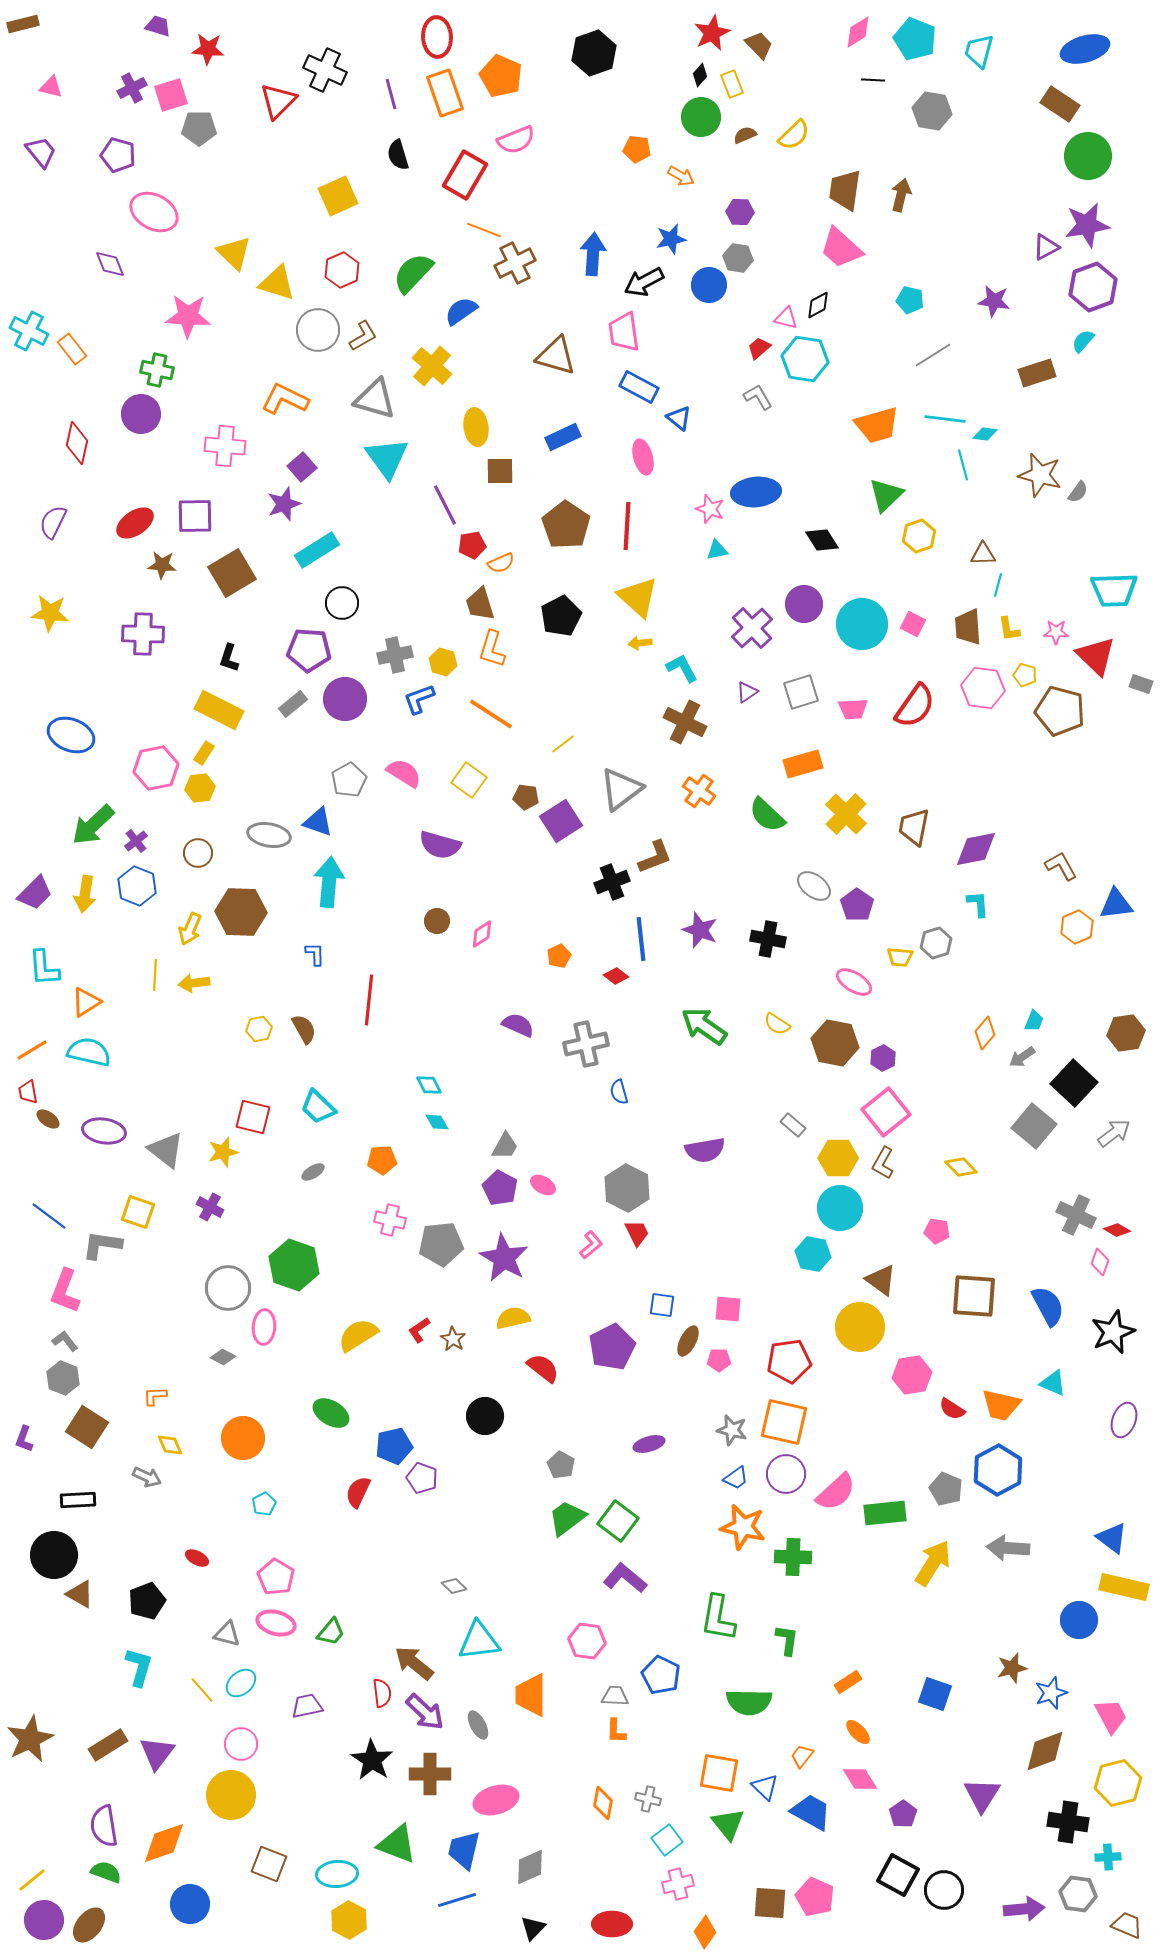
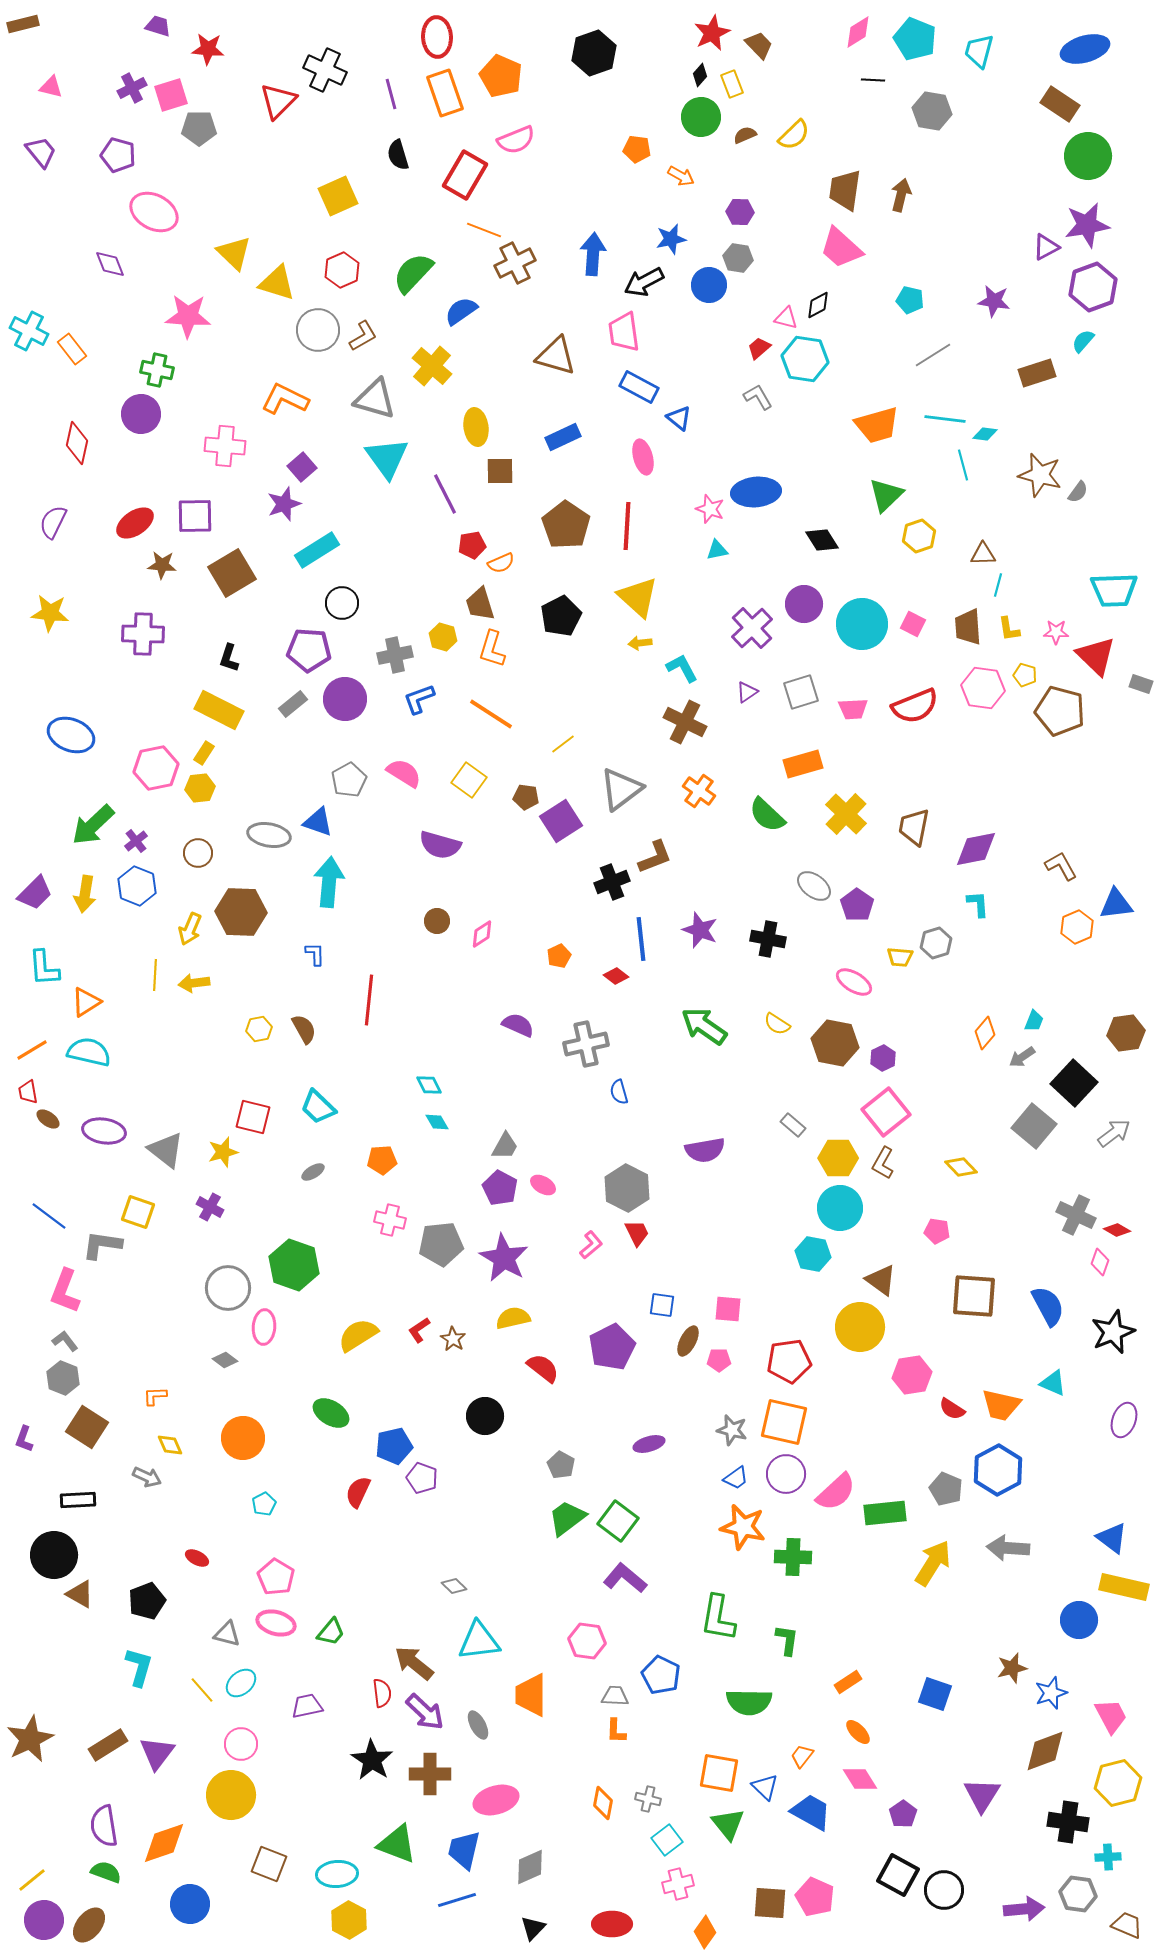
purple line at (445, 505): moved 11 px up
yellow hexagon at (443, 662): moved 25 px up
red semicircle at (915, 706): rotated 33 degrees clockwise
gray diamond at (223, 1357): moved 2 px right, 3 px down; rotated 10 degrees clockwise
